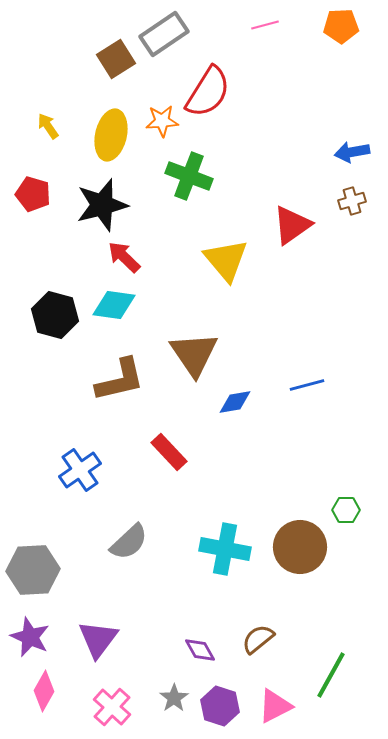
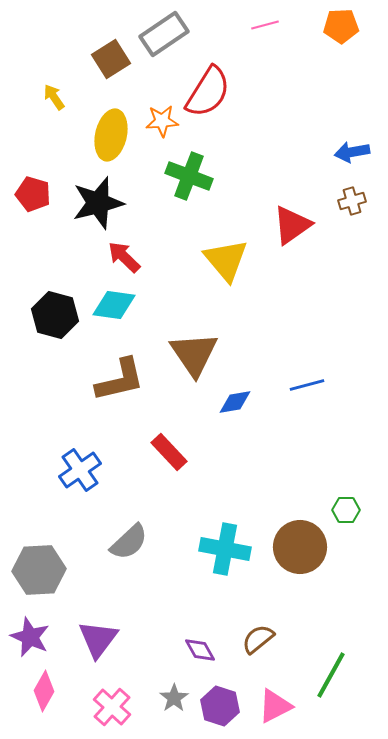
brown square: moved 5 px left
yellow arrow: moved 6 px right, 29 px up
black star: moved 4 px left, 2 px up
gray hexagon: moved 6 px right
